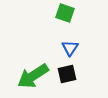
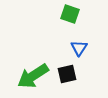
green square: moved 5 px right, 1 px down
blue triangle: moved 9 px right
